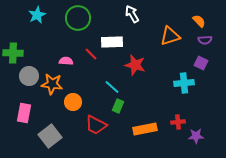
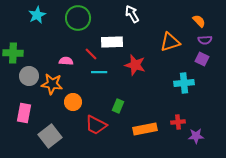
orange triangle: moved 6 px down
purple square: moved 1 px right, 4 px up
cyan line: moved 13 px left, 15 px up; rotated 42 degrees counterclockwise
